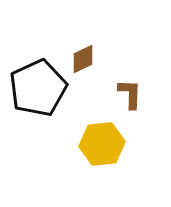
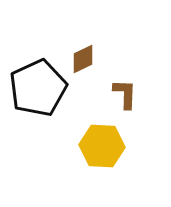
brown L-shape: moved 5 px left
yellow hexagon: moved 2 px down; rotated 9 degrees clockwise
